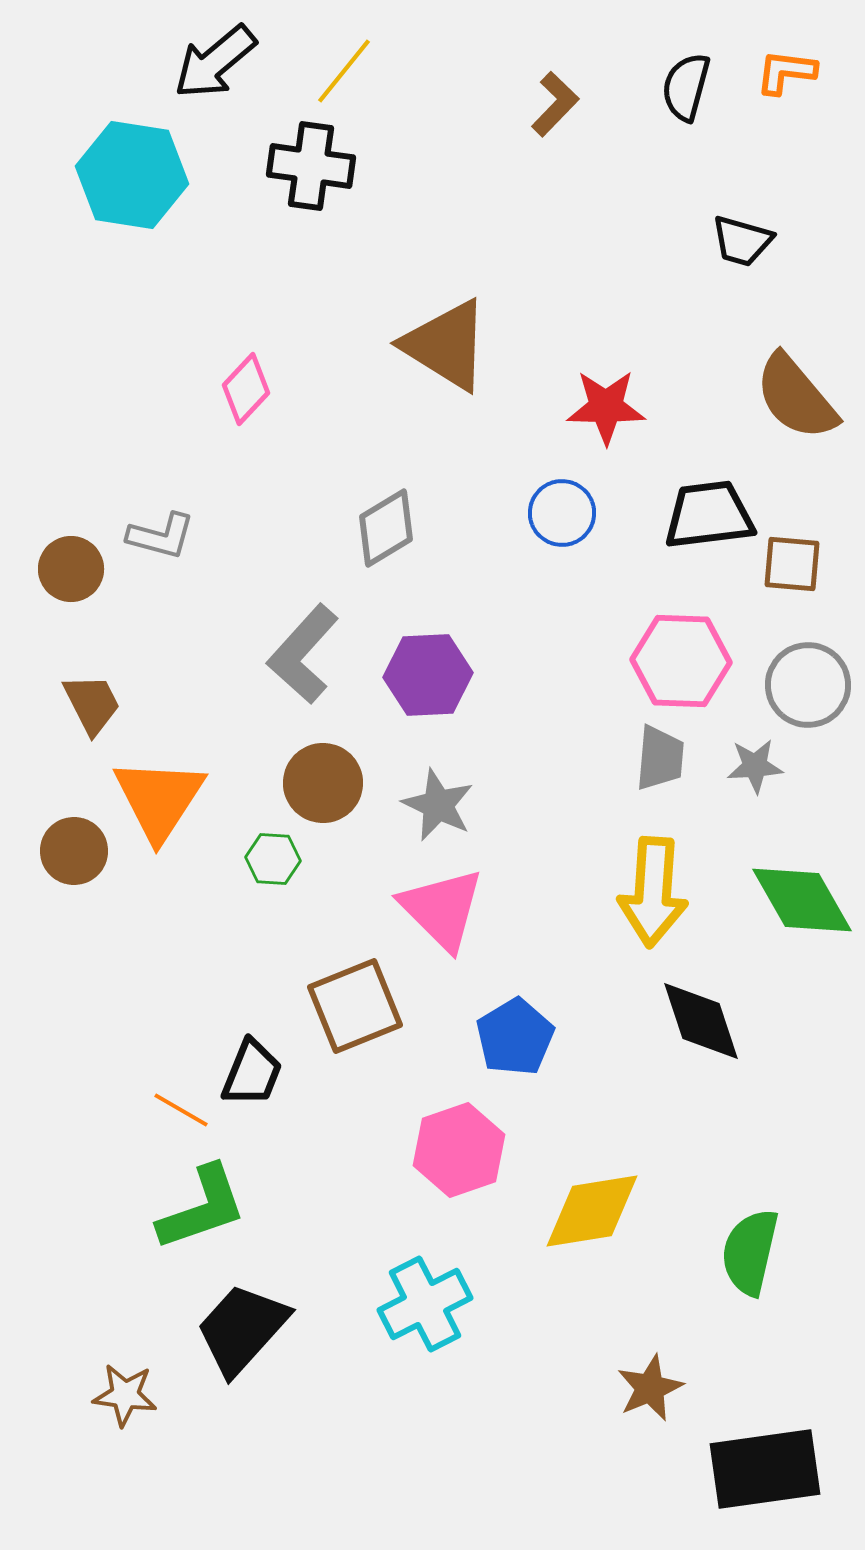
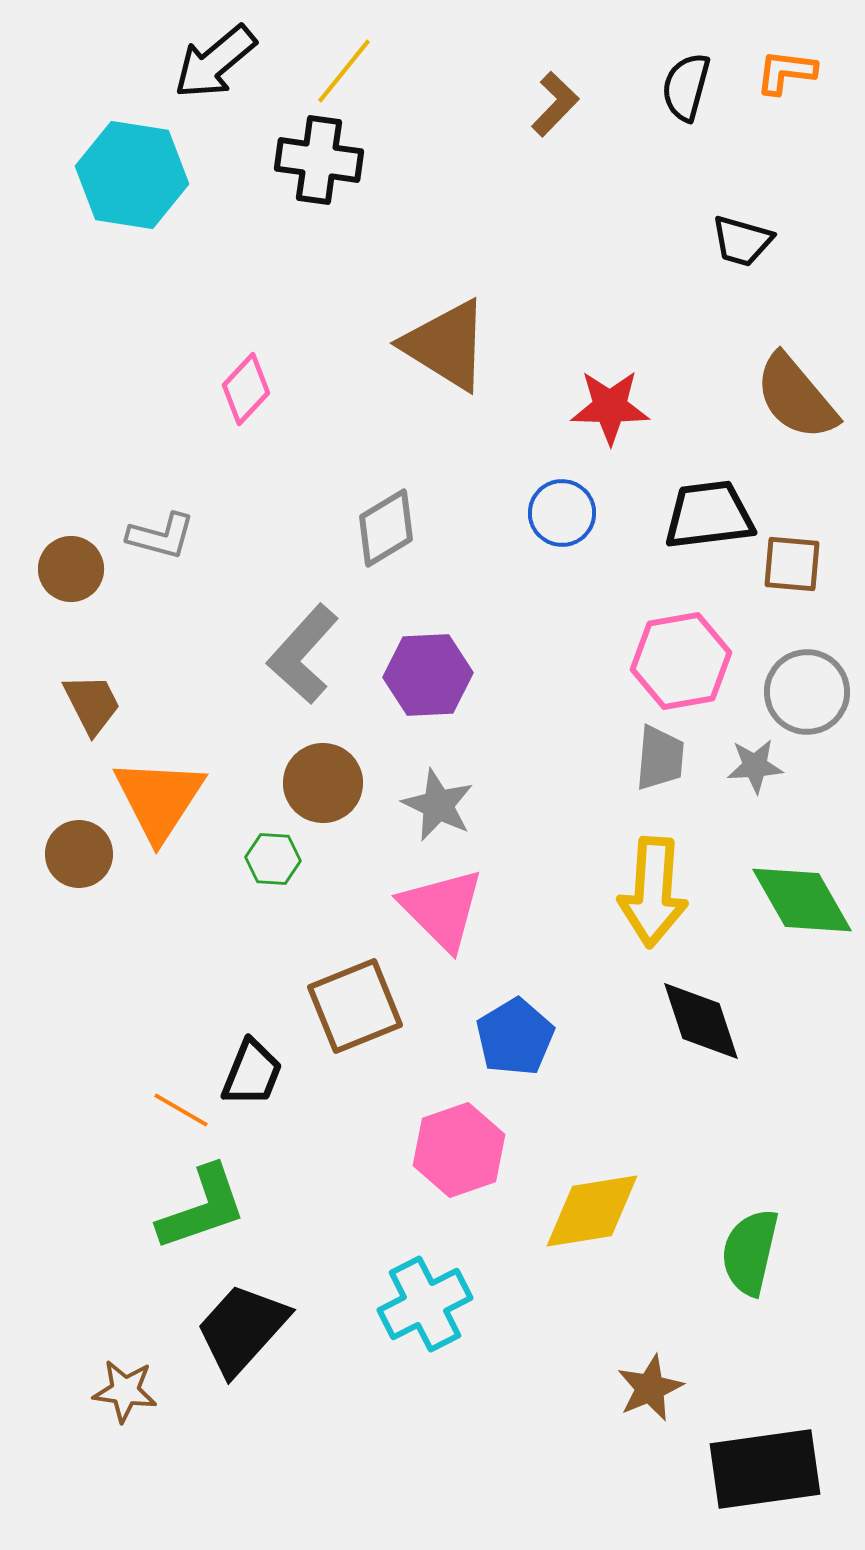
black cross at (311, 166): moved 8 px right, 6 px up
red star at (606, 407): moved 4 px right
pink hexagon at (681, 661): rotated 12 degrees counterclockwise
gray circle at (808, 685): moved 1 px left, 7 px down
brown circle at (74, 851): moved 5 px right, 3 px down
brown star at (125, 1395): moved 4 px up
